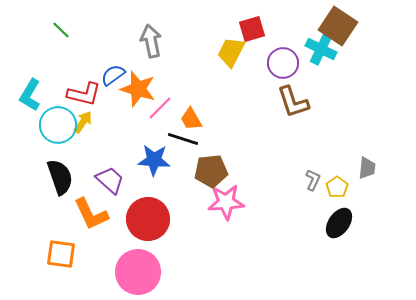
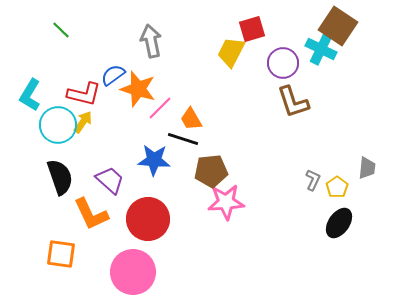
pink circle: moved 5 px left
